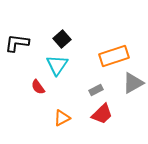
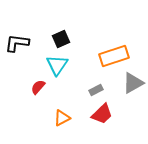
black square: moved 1 px left; rotated 18 degrees clockwise
red semicircle: rotated 77 degrees clockwise
